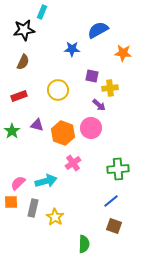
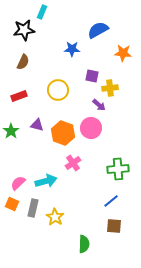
green star: moved 1 px left
orange square: moved 1 px right, 2 px down; rotated 24 degrees clockwise
brown square: rotated 14 degrees counterclockwise
